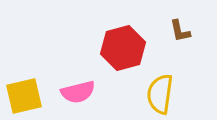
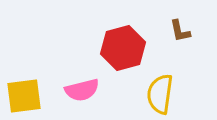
pink semicircle: moved 4 px right, 2 px up
yellow square: rotated 6 degrees clockwise
